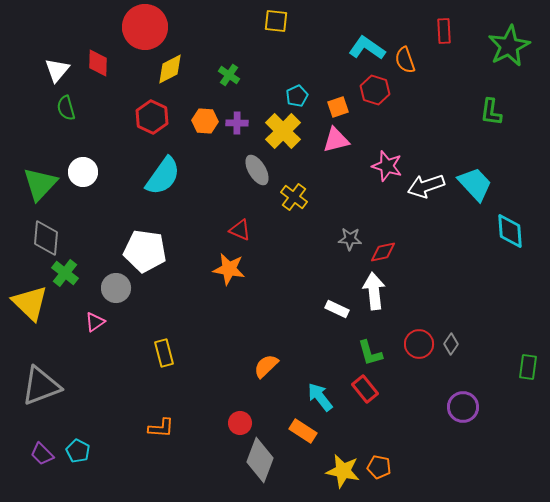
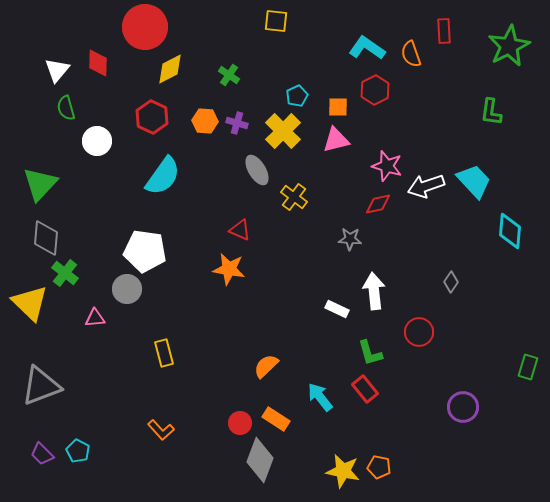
orange semicircle at (405, 60): moved 6 px right, 6 px up
red hexagon at (375, 90): rotated 16 degrees clockwise
orange square at (338, 107): rotated 20 degrees clockwise
purple cross at (237, 123): rotated 15 degrees clockwise
white circle at (83, 172): moved 14 px right, 31 px up
cyan trapezoid at (475, 184): moved 1 px left, 3 px up
cyan diamond at (510, 231): rotated 9 degrees clockwise
red diamond at (383, 252): moved 5 px left, 48 px up
gray circle at (116, 288): moved 11 px right, 1 px down
pink triangle at (95, 322): moved 4 px up; rotated 30 degrees clockwise
red circle at (419, 344): moved 12 px up
gray diamond at (451, 344): moved 62 px up
green rectangle at (528, 367): rotated 10 degrees clockwise
orange L-shape at (161, 428): moved 2 px down; rotated 44 degrees clockwise
orange rectangle at (303, 431): moved 27 px left, 12 px up
